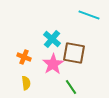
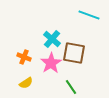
pink star: moved 2 px left, 1 px up
yellow semicircle: rotated 64 degrees clockwise
